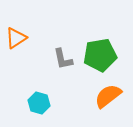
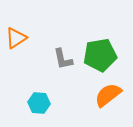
orange semicircle: moved 1 px up
cyan hexagon: rotated 10 degrees counterclockwise
